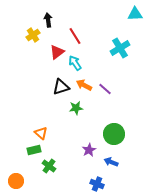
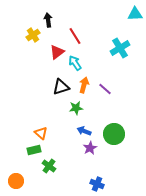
orange arrow: rotated 77 degrees clockwise
purple star: moved 1 px right, 2 px up
blue arrow: moved 27 px left, 31 px up
